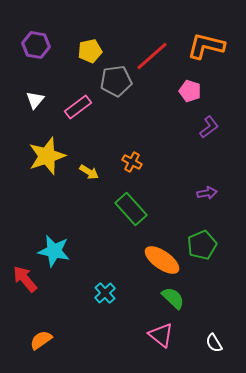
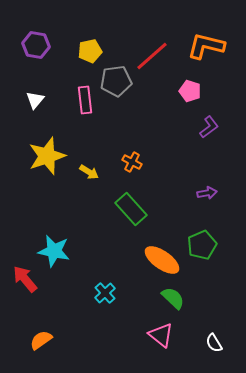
pink rectangle: moved 7 px right, 7 px up; rotated 60 degrees counterclockwise
